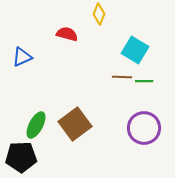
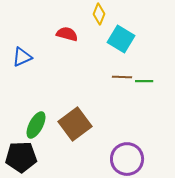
cyan square: moved 14 px left, 11 px up
purple circle: moved 17 px left, 31 px down
